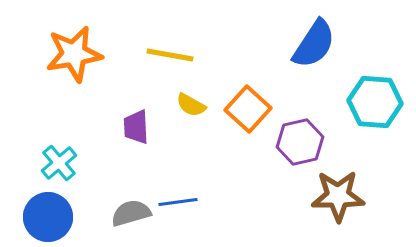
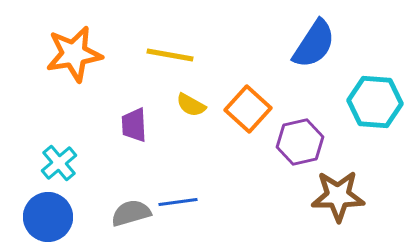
purple trapezoid: moved 2 px left, 2 px up
